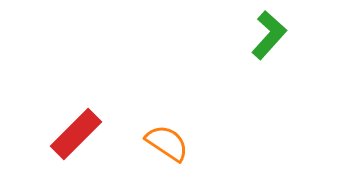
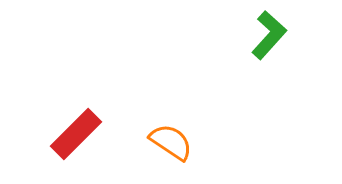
orange semicircle: moved 4 px right, 1 px up
